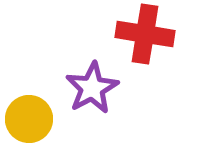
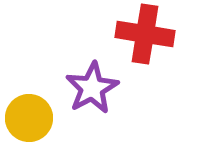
yellow circle: moved 1 px up
